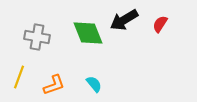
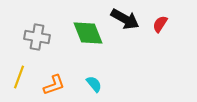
black arrow: moved 1 px right, 1 px up; rotated 120 degrees counterclockwise
